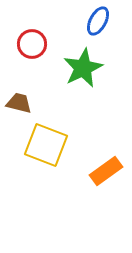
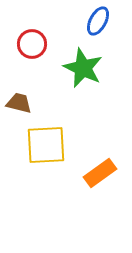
green star: rotated 21 degrees counterclockwise
yellow square: rotated 24 degrees counterclockwise
orange rectangle: moved 6 px left, 2 px down
